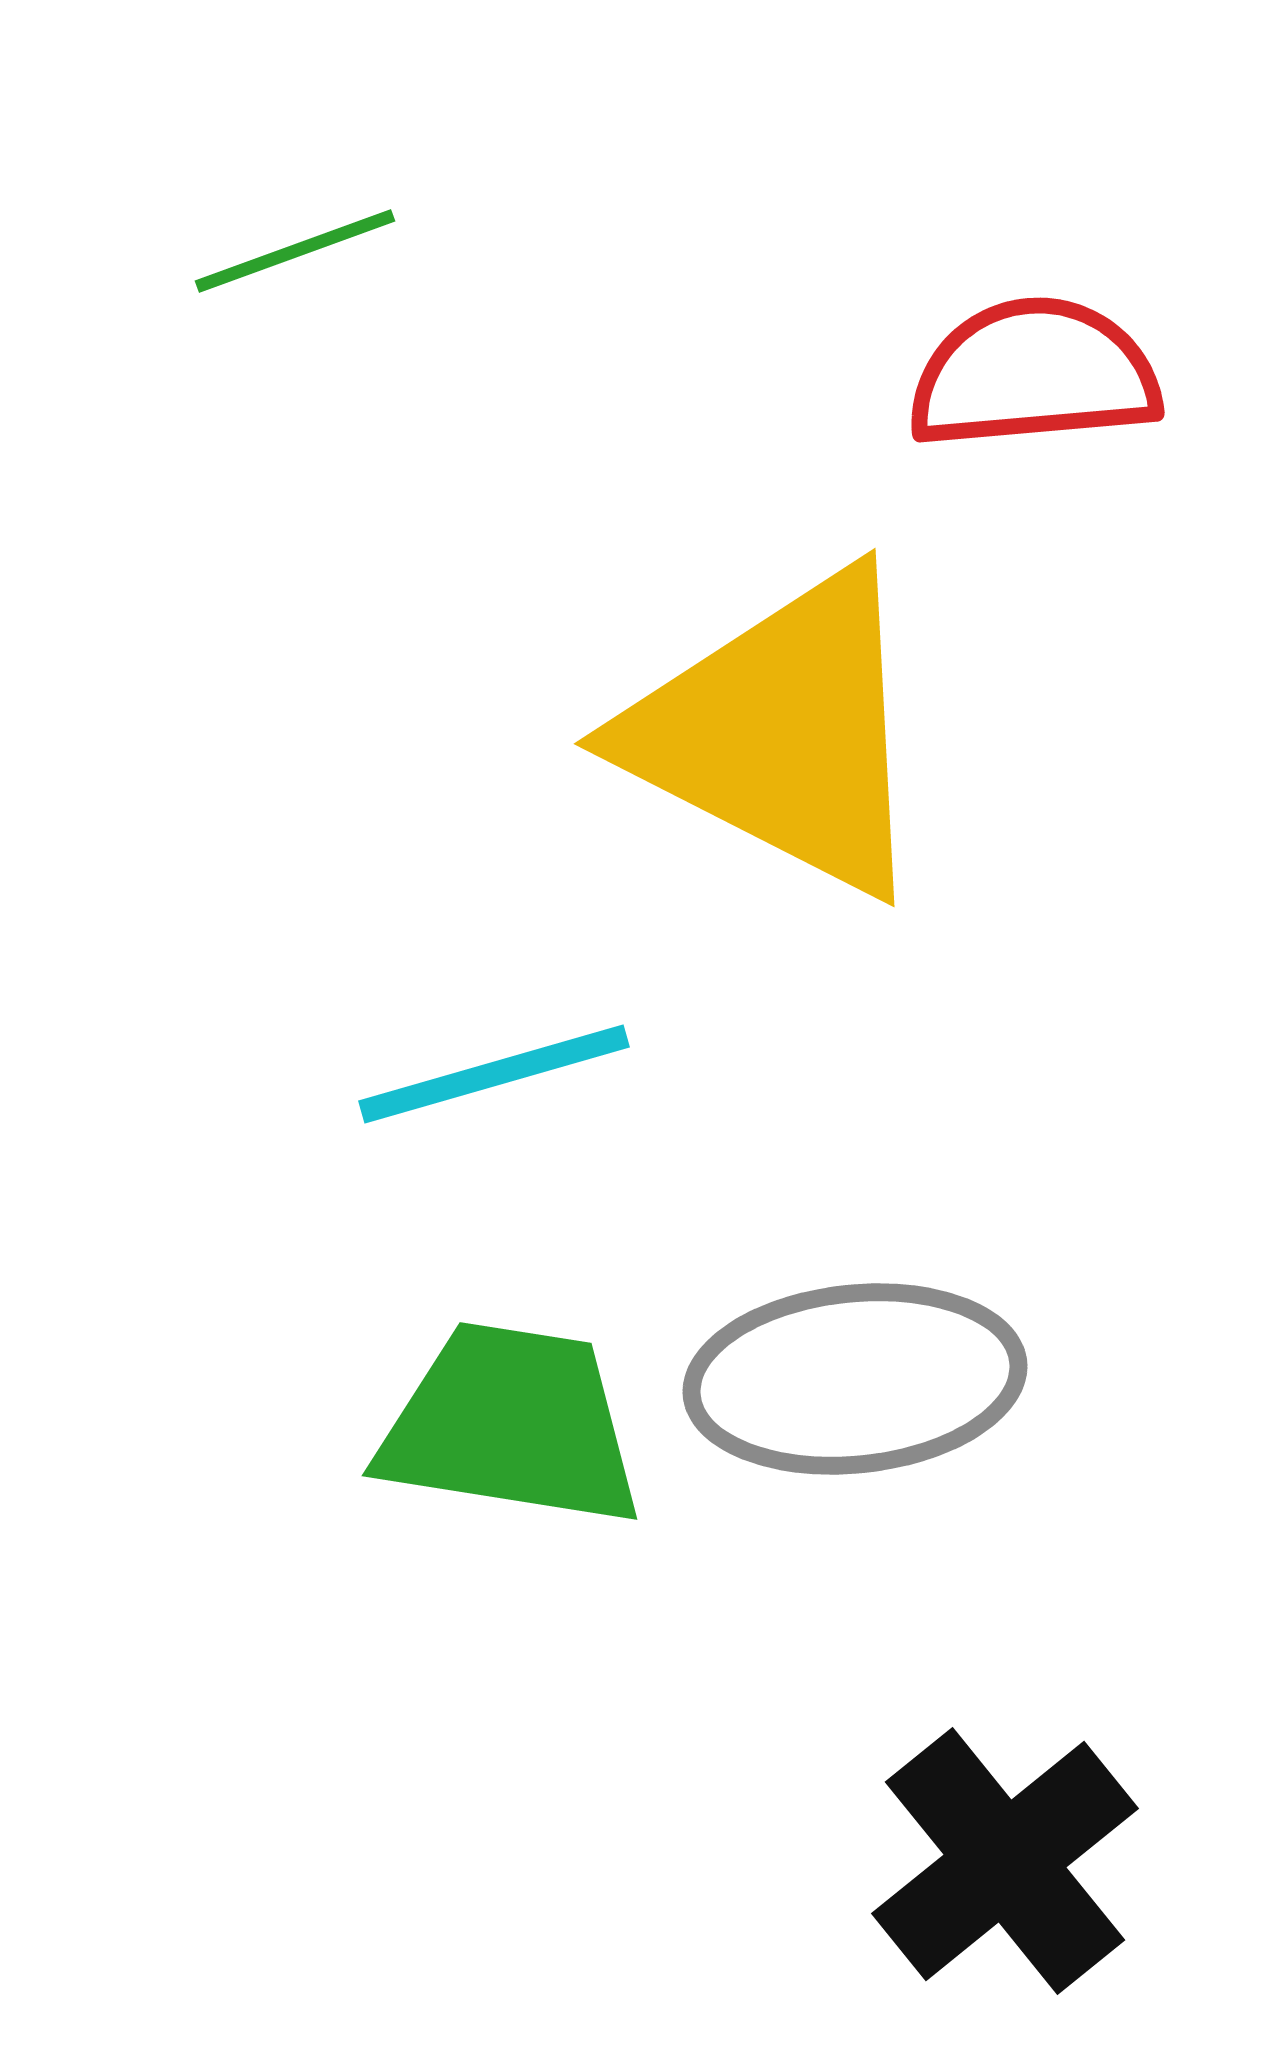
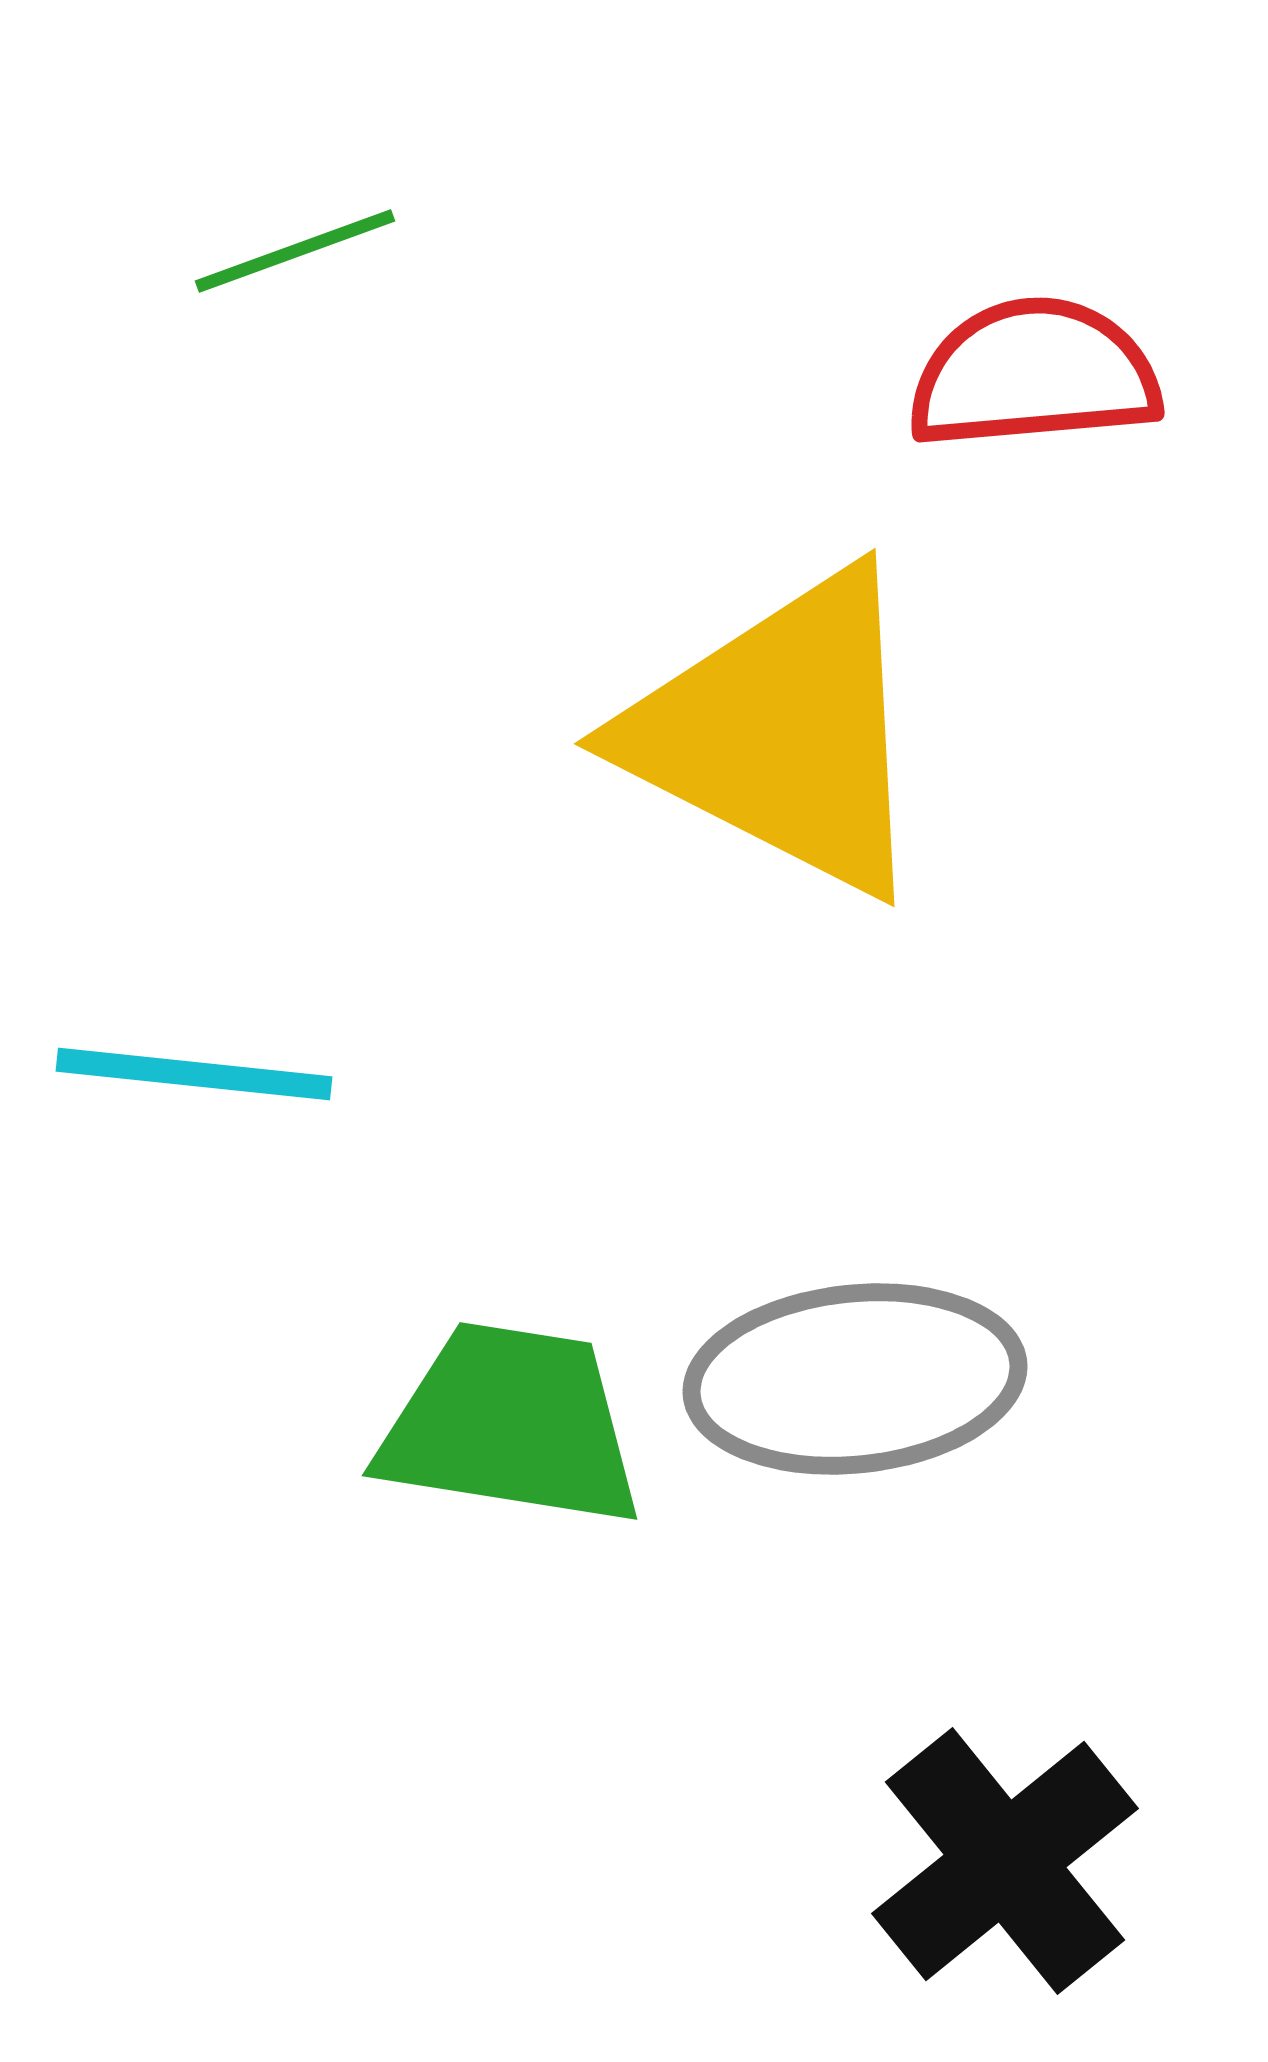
cyan line: moved 300 px left; rotated 22 degrees clockwise
